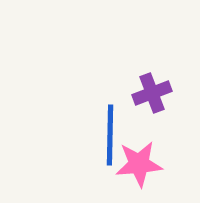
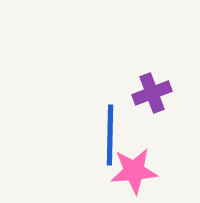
pink star: moved 5 px left, 7 px down
